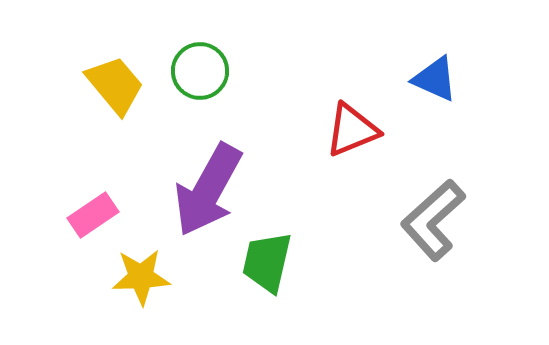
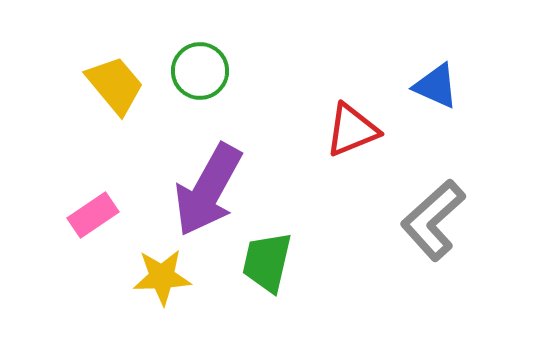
blue triangle: moved 1 px right, 7 px down
yellow star: moved 21 px right
